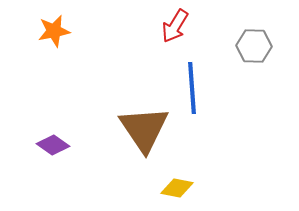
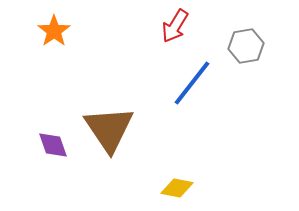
orange star: rotated 24 degrees counterclockwise
gray hexagon: moved 8 px left; rotated 12 degrees counterclockwise
blue line: moved 5 px up; rotated 42 degrees clockwise
brown triangle: moved 35 px left
purple diamond: rotated 36 degrees clockwise
